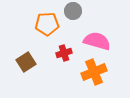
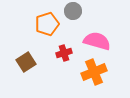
orange pentagon: rotated 15 degrees counterclockwise
